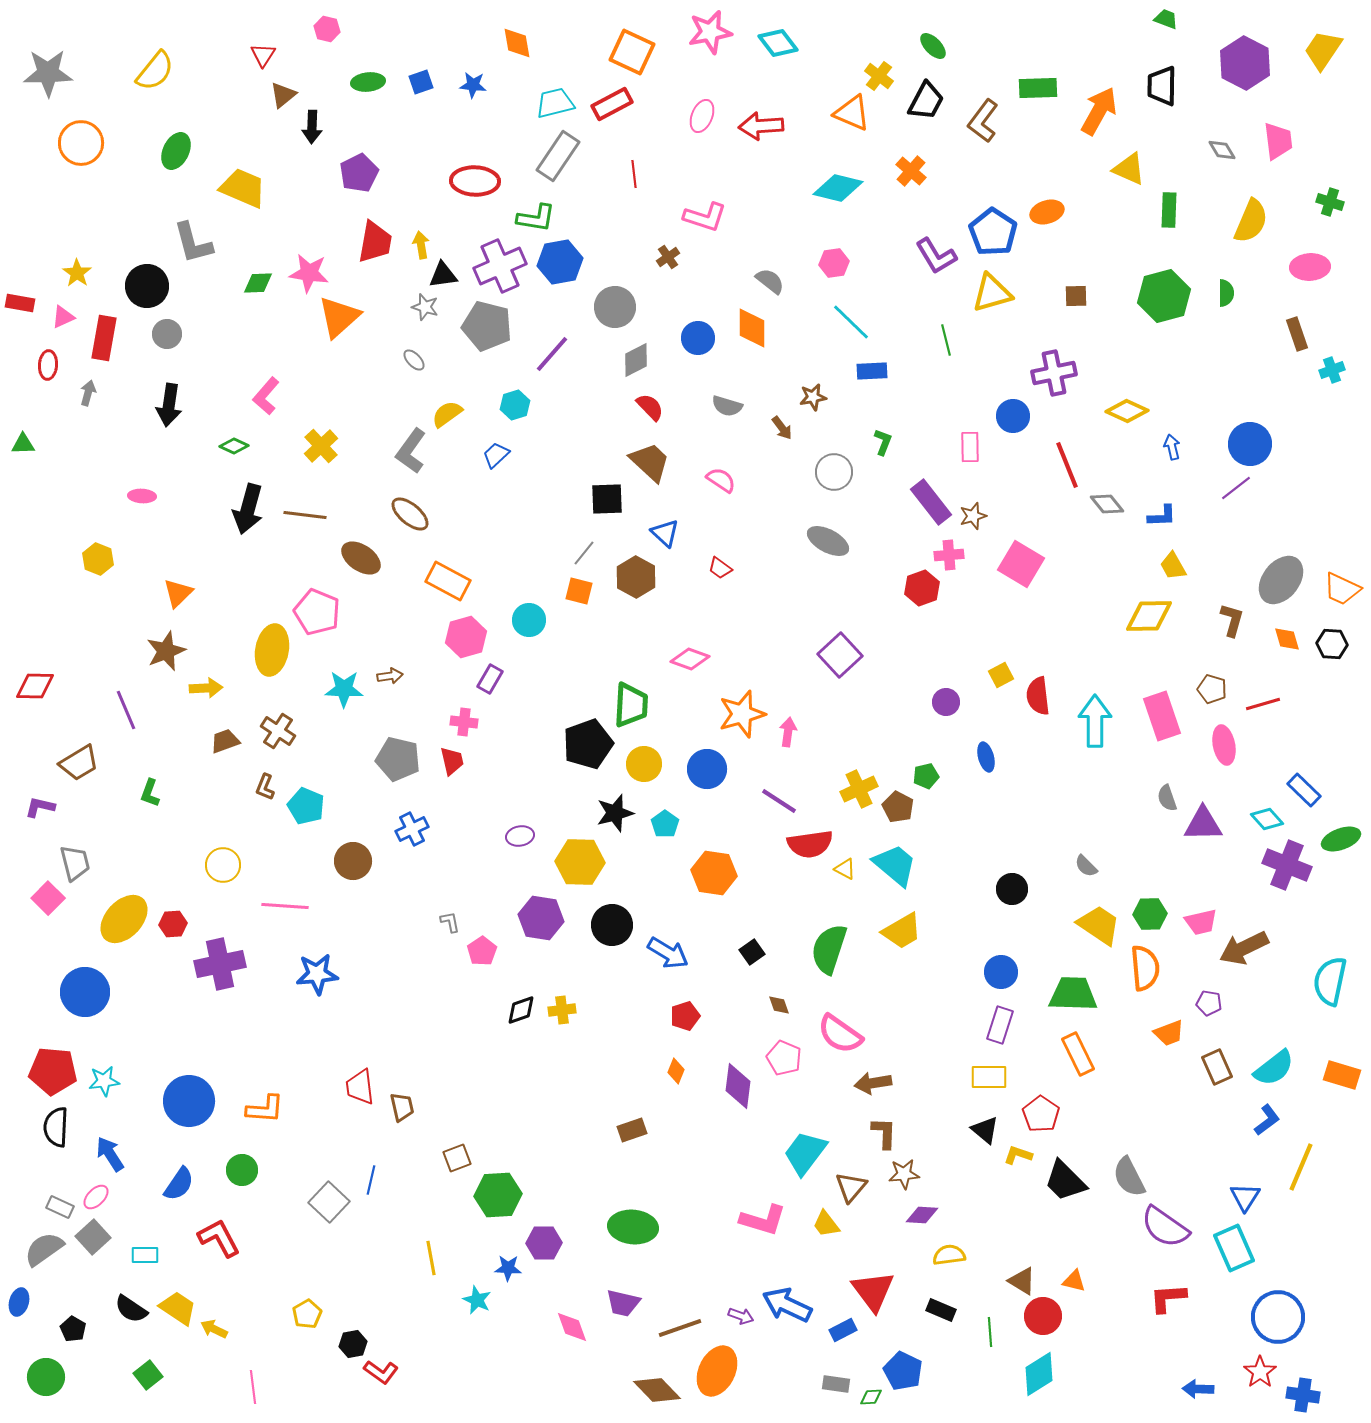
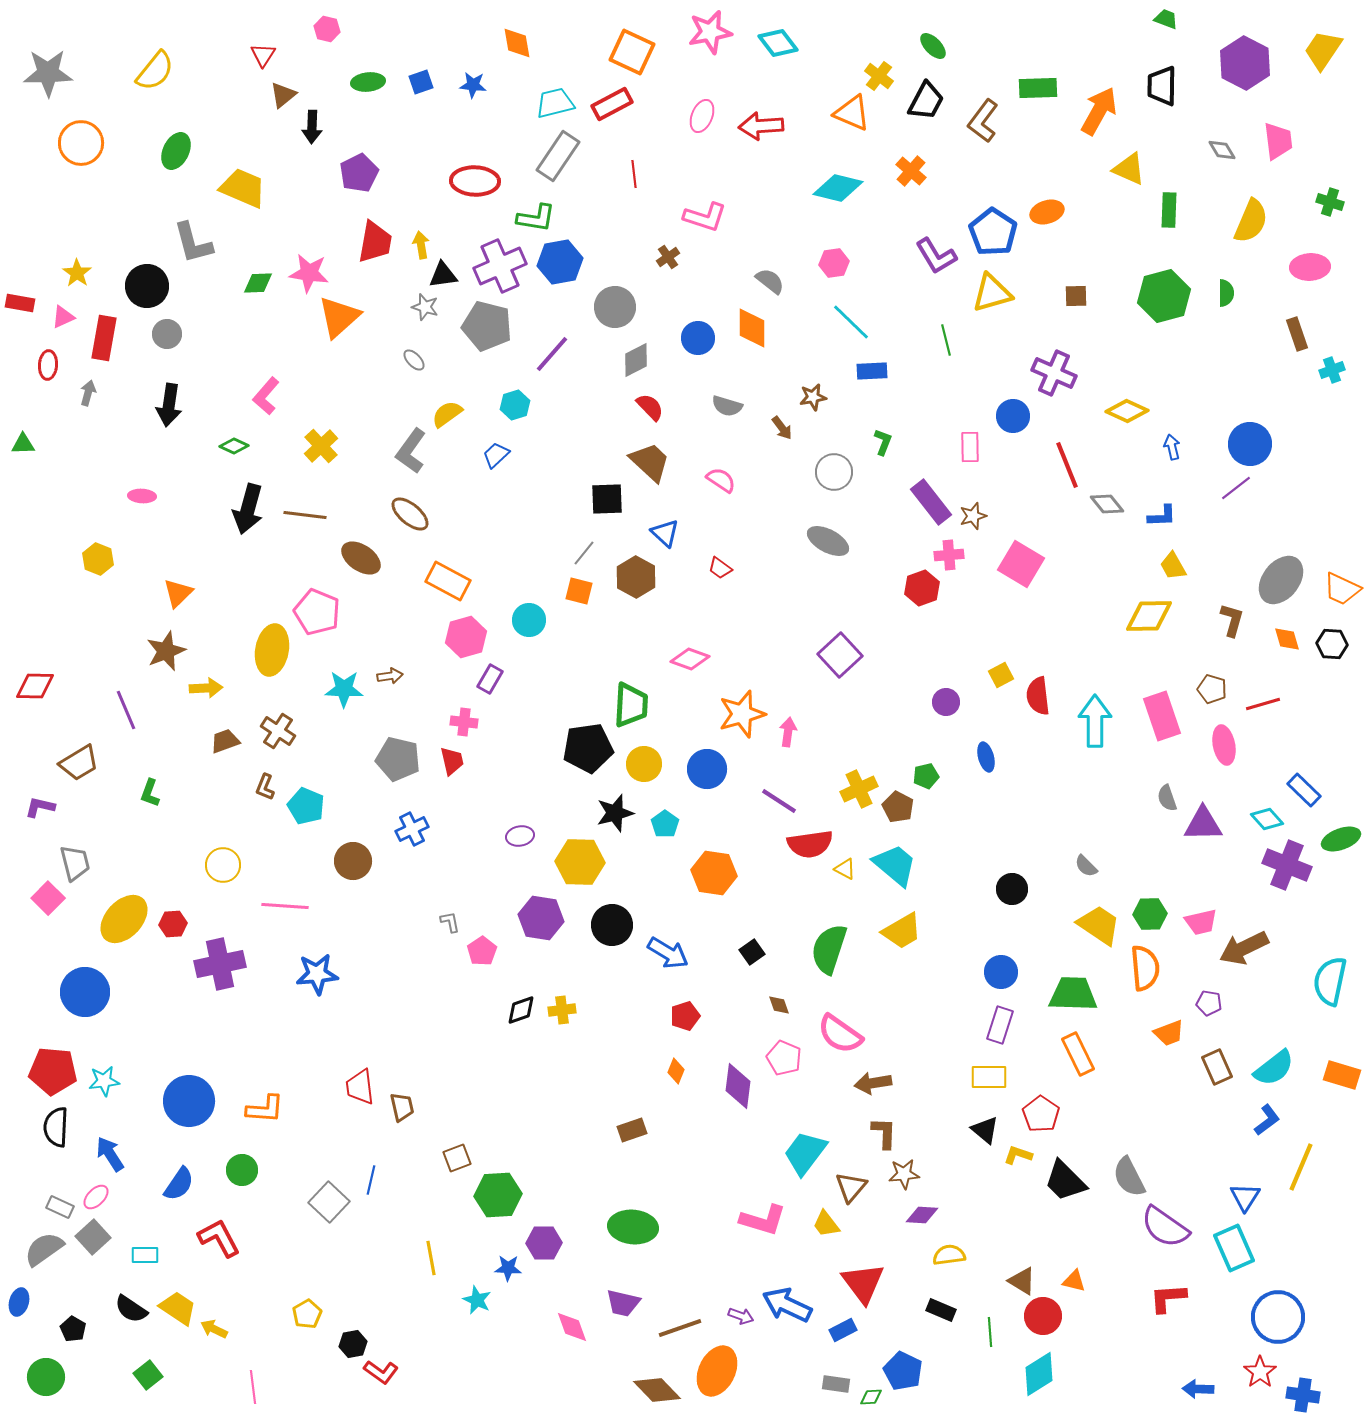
purple cross at (1054, 373): rotated 36 degrees clockwise
black pentagon at (588, 744): moved 4 px down; rotated 12 degrees clockwise
red triangle at (873, 1291): moved 10 px left, 8 px up
